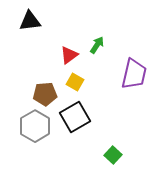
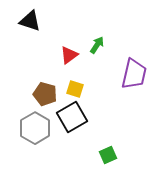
black triangle: rotated 25 degrees clockwise
yellow square: moved 7 px down; rotated 12 degrees counterclockwise
brown pentagon: rotated 20 degrees clockwise
black square: moved 3 px left
gray hexagon: moved 2 px down
green square: moved 5 px left; rotated 24 degrees clockwise
